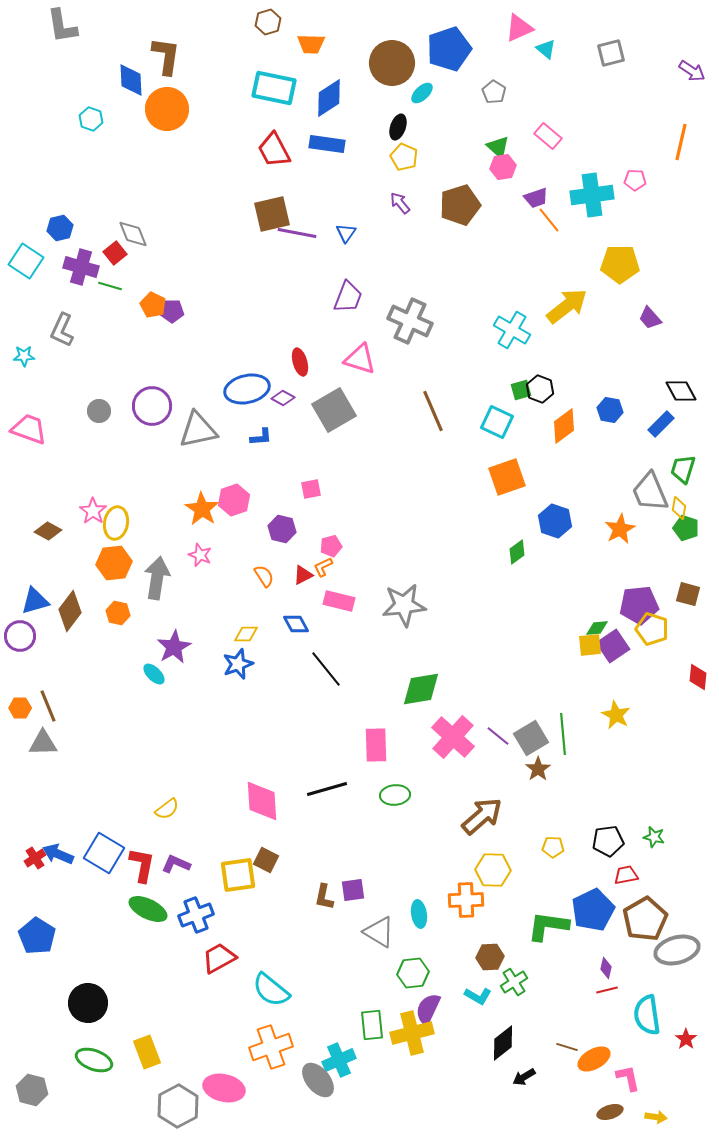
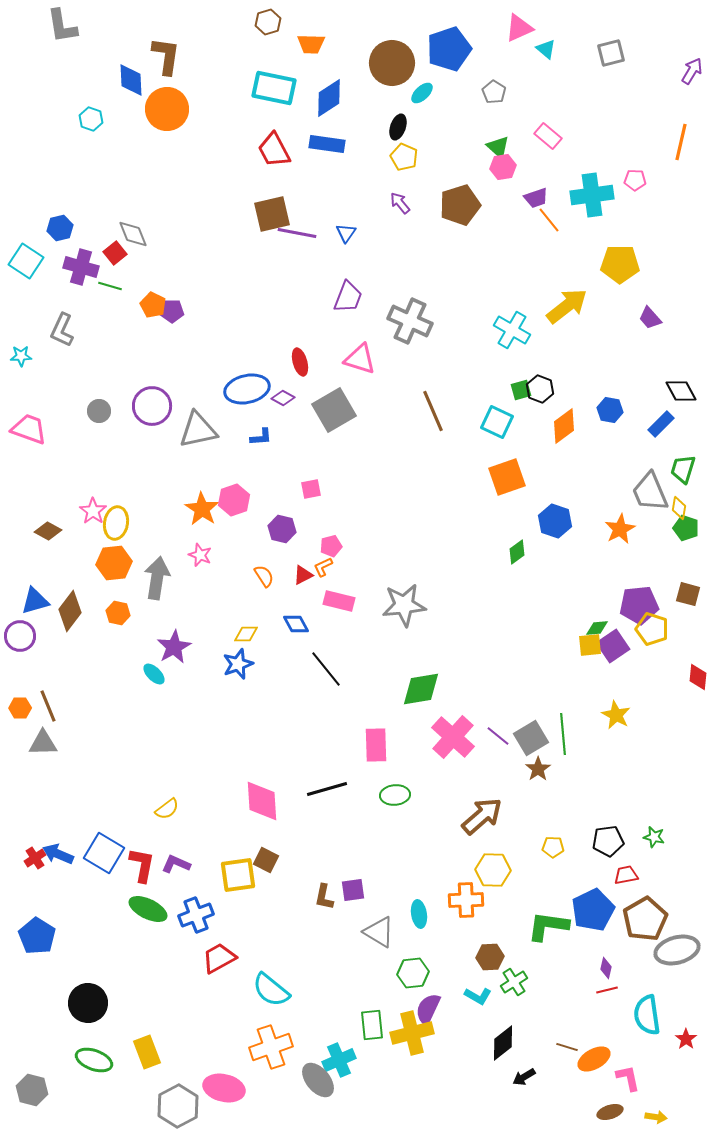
purple arrow at (692, 71): rotated 92 degrees counterclockwise
cyan star at (24, 356): moved 3 px left
